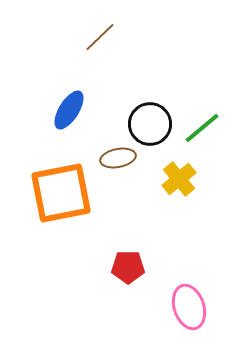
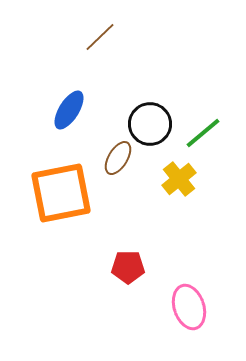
green line: moved 1 px right, 5 px down
brown ellipse: rotated 48 degrees counterclockwise
